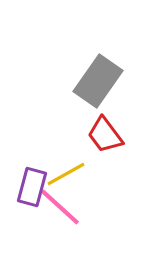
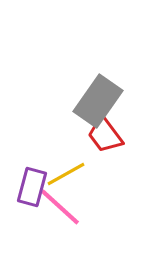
gray rectangle: moved 20 px down
